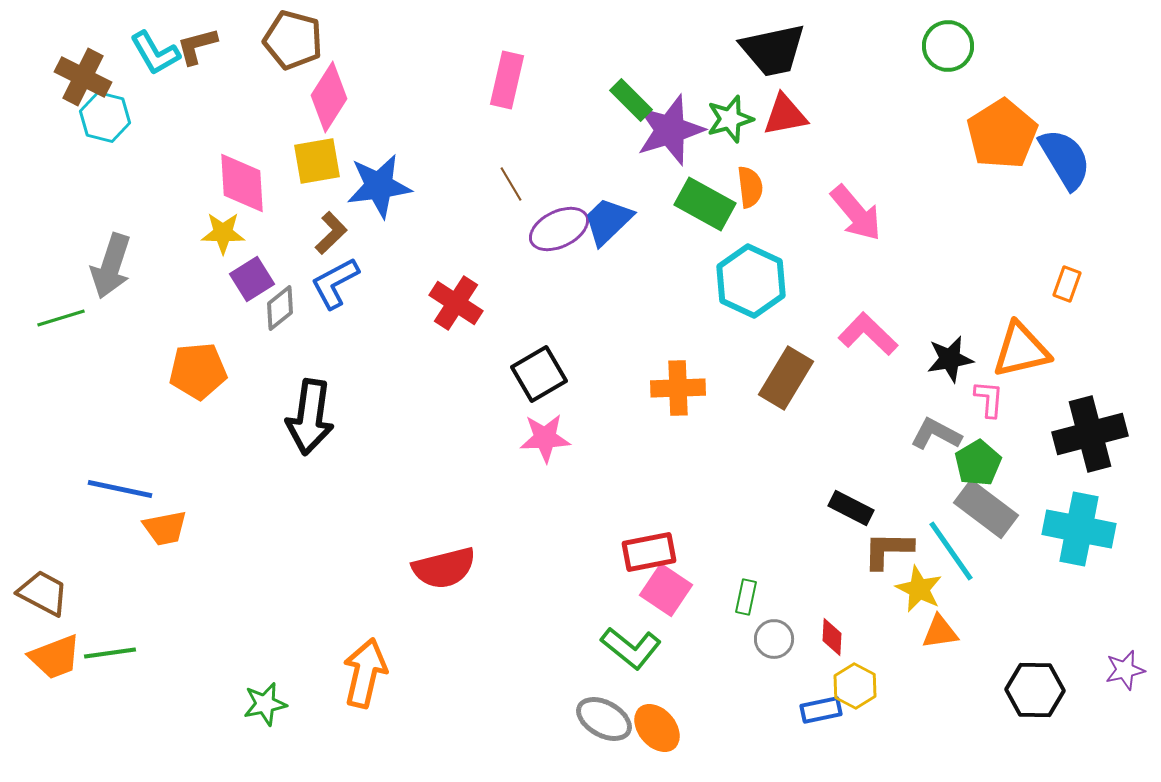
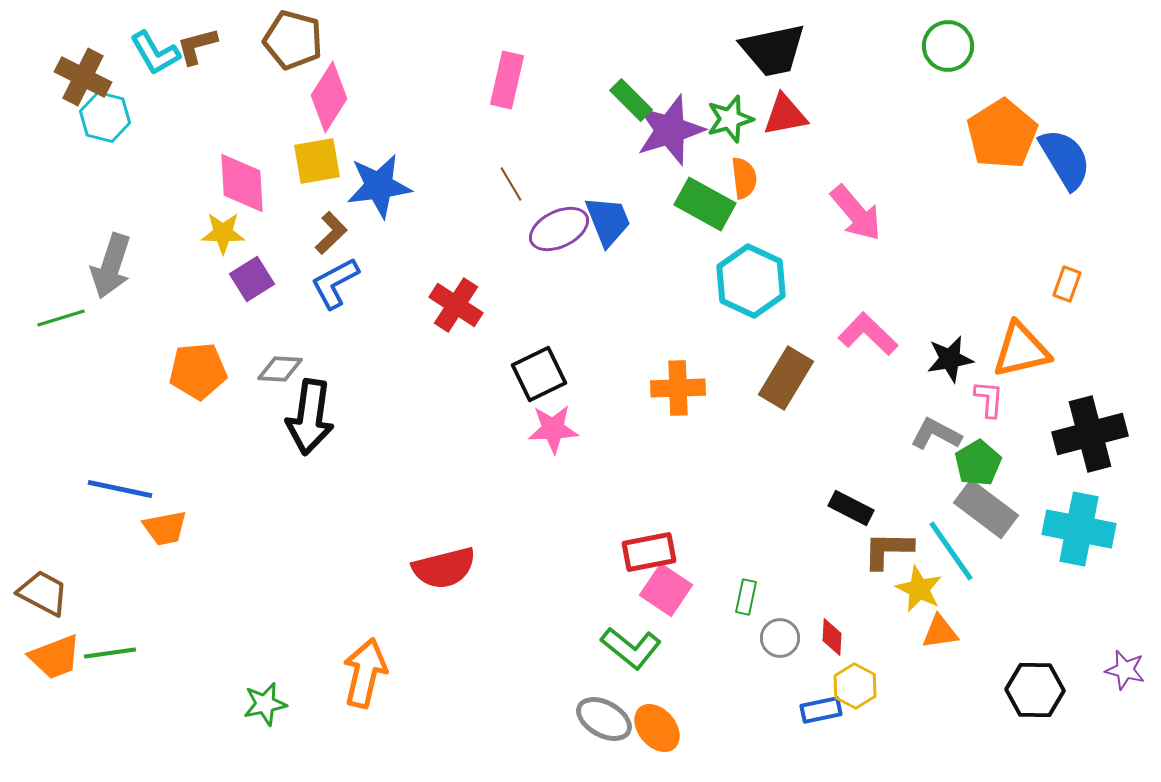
orange semicircle at (750, 187): moved 6 px left, 9 px up
blue trapezoid at (608, 221): rotated 112 degrees clockwise
red cross at (456, 303): moved 2 px down
gray diamond at (280, 308): moved 61 px down; rotated 42 degrees clockwise
black square at (539, 374): rotated 4 degrees clockwise
pink star at (545, 438): moved 8 px right, 9 px up
gray circle at (774, 639): moved 6 px right, 1 px up
purple star at (1125, 670): rotated 27 degrees clockwise
